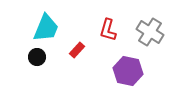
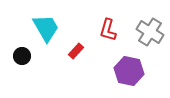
cyan trapezoid: rotated 52 degrees counterclockwise
red rectangle: moved 1 px left, 1 px down
black circle: moved 15 px left, 1 px up
purple hexagon: moved 1 px right
